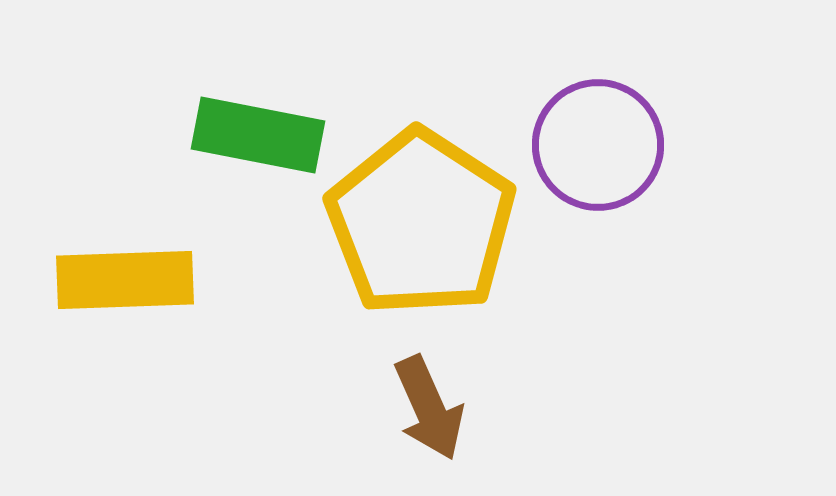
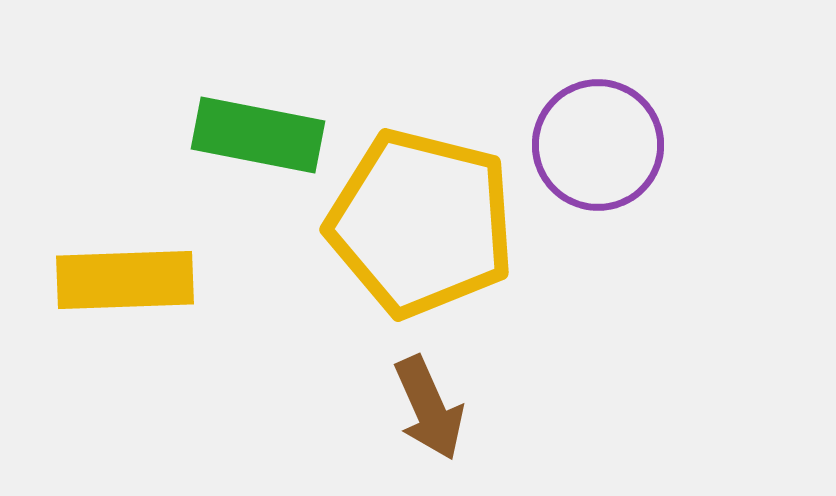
yellow pentagon: rotated 19 degrees counterclockwise
